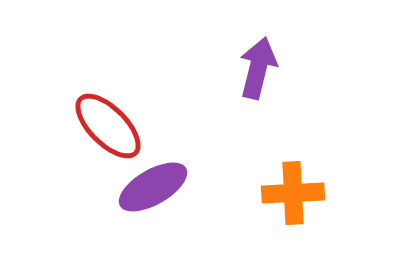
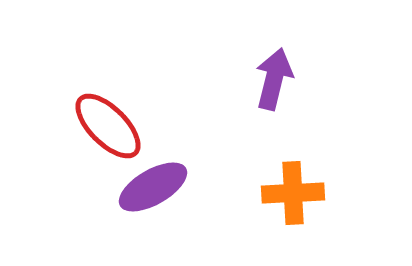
purple arrow: moved 16 px right, 11 px down
